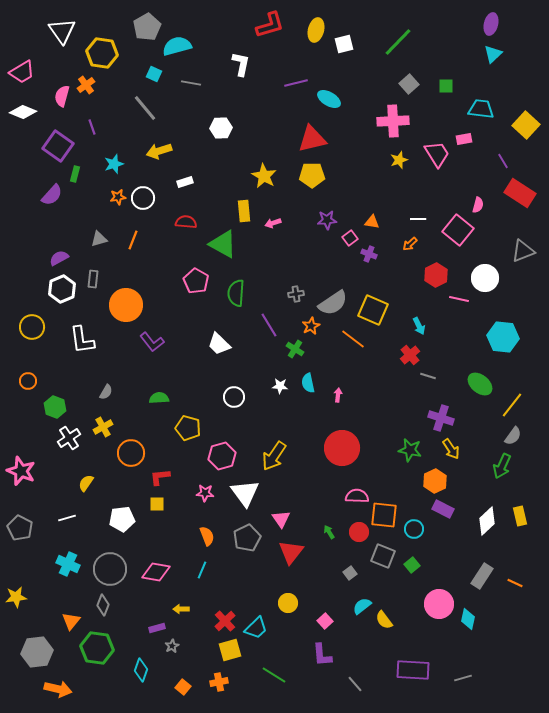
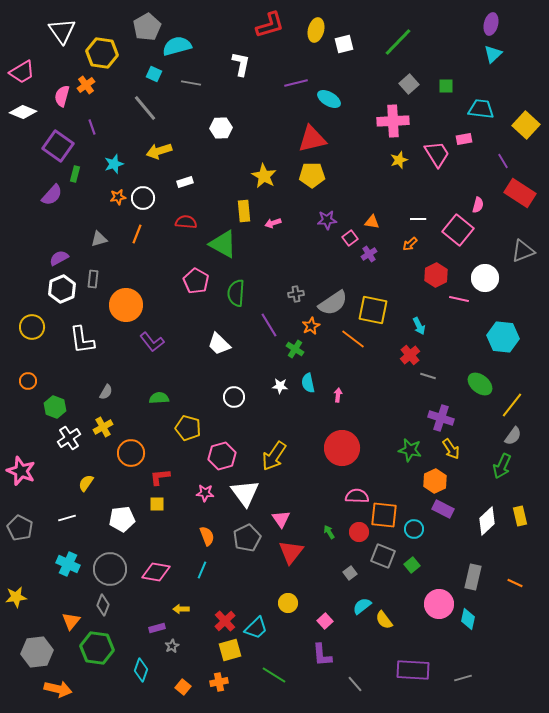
orange line at (133, 240): moved 4 px right, 6 px up
purple cross at (369, 254): rotated 35 degrees clockwise
yellow square at (373, 310): rotated 12 degrees counterclockwise
gray rectangle at (482, 576): moved 9 px left, 1 px down; rotated 20 degrees counterclockwise
